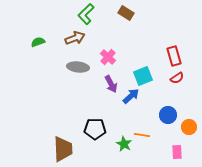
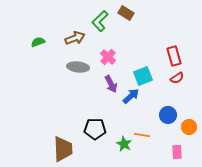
green L-shape: moved 14 px right, 7 px down
